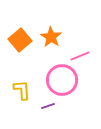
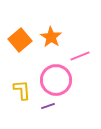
pink circle: moved 6 px left
